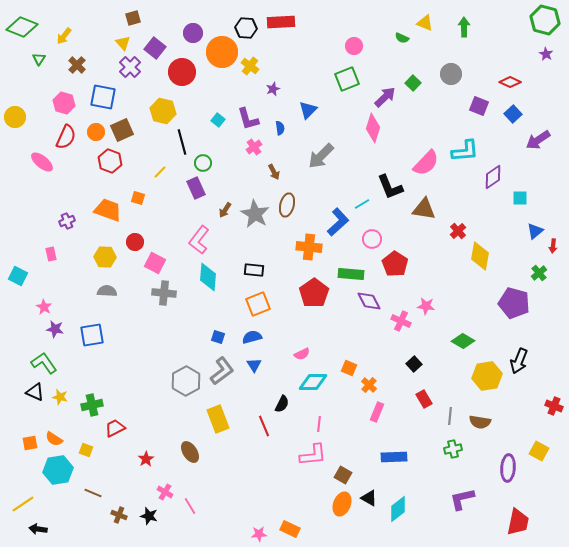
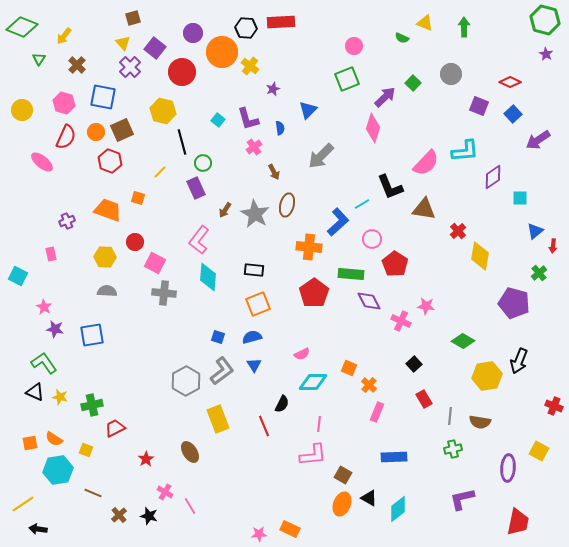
yellow circle at (15, 117): moved 7 px right, 7 px up
brown cross at (119, 515): rotated 28 degrees clockwise
